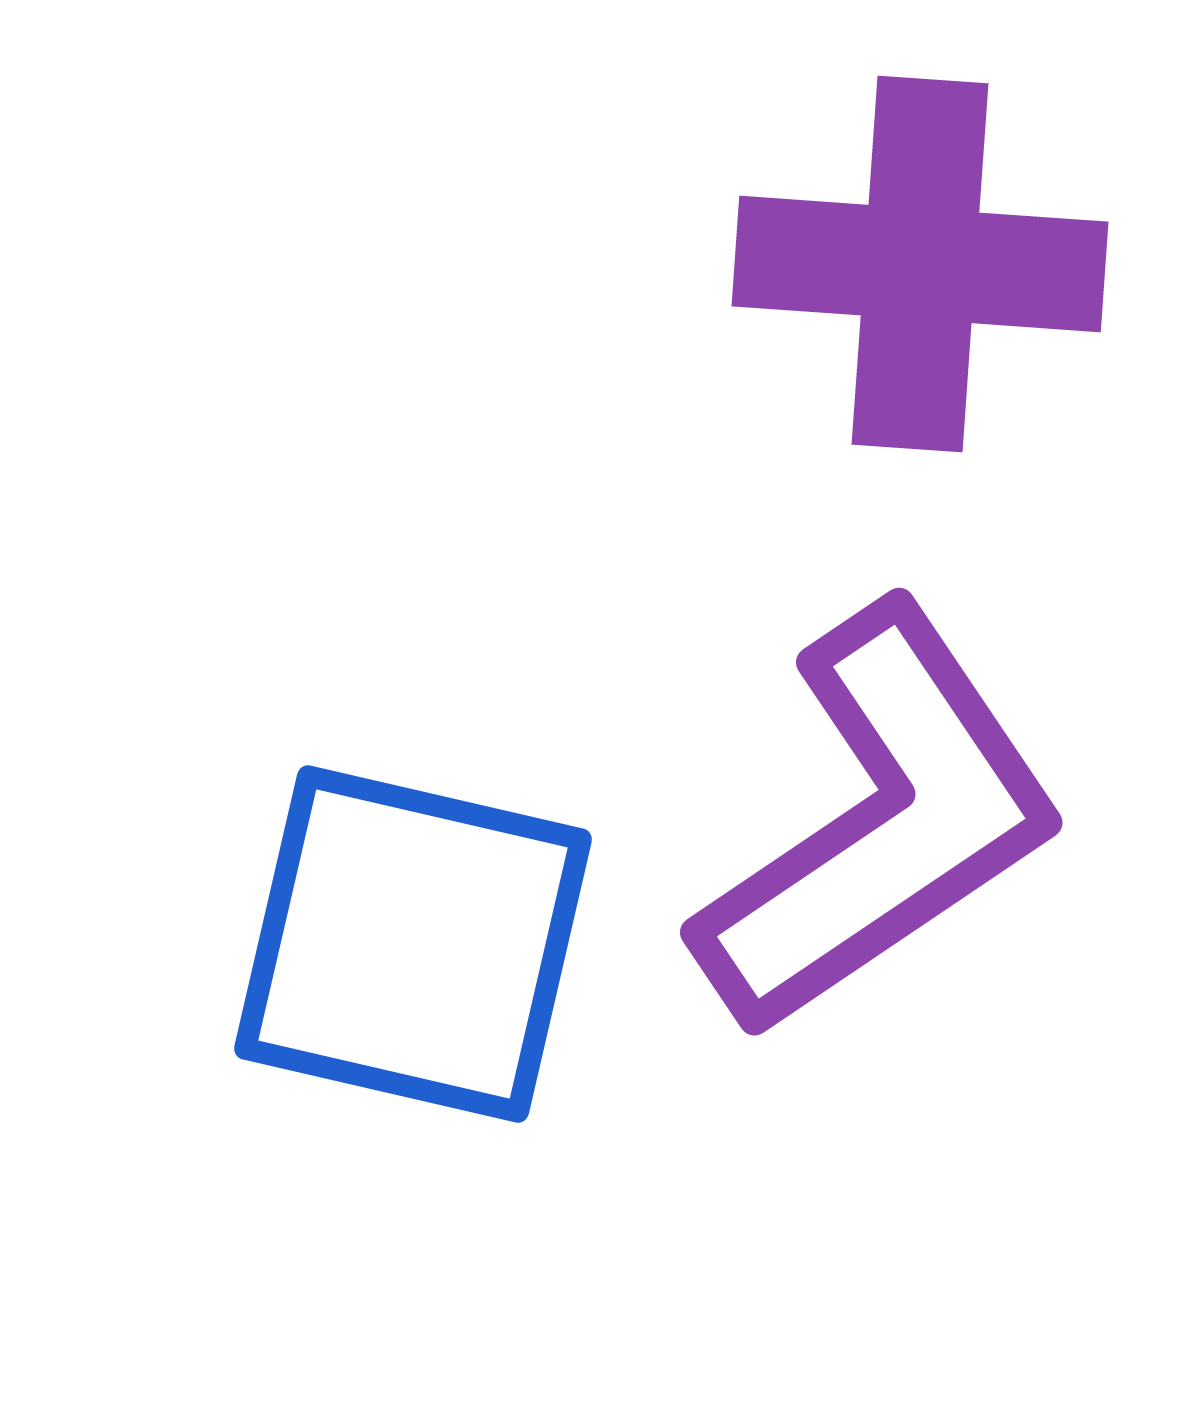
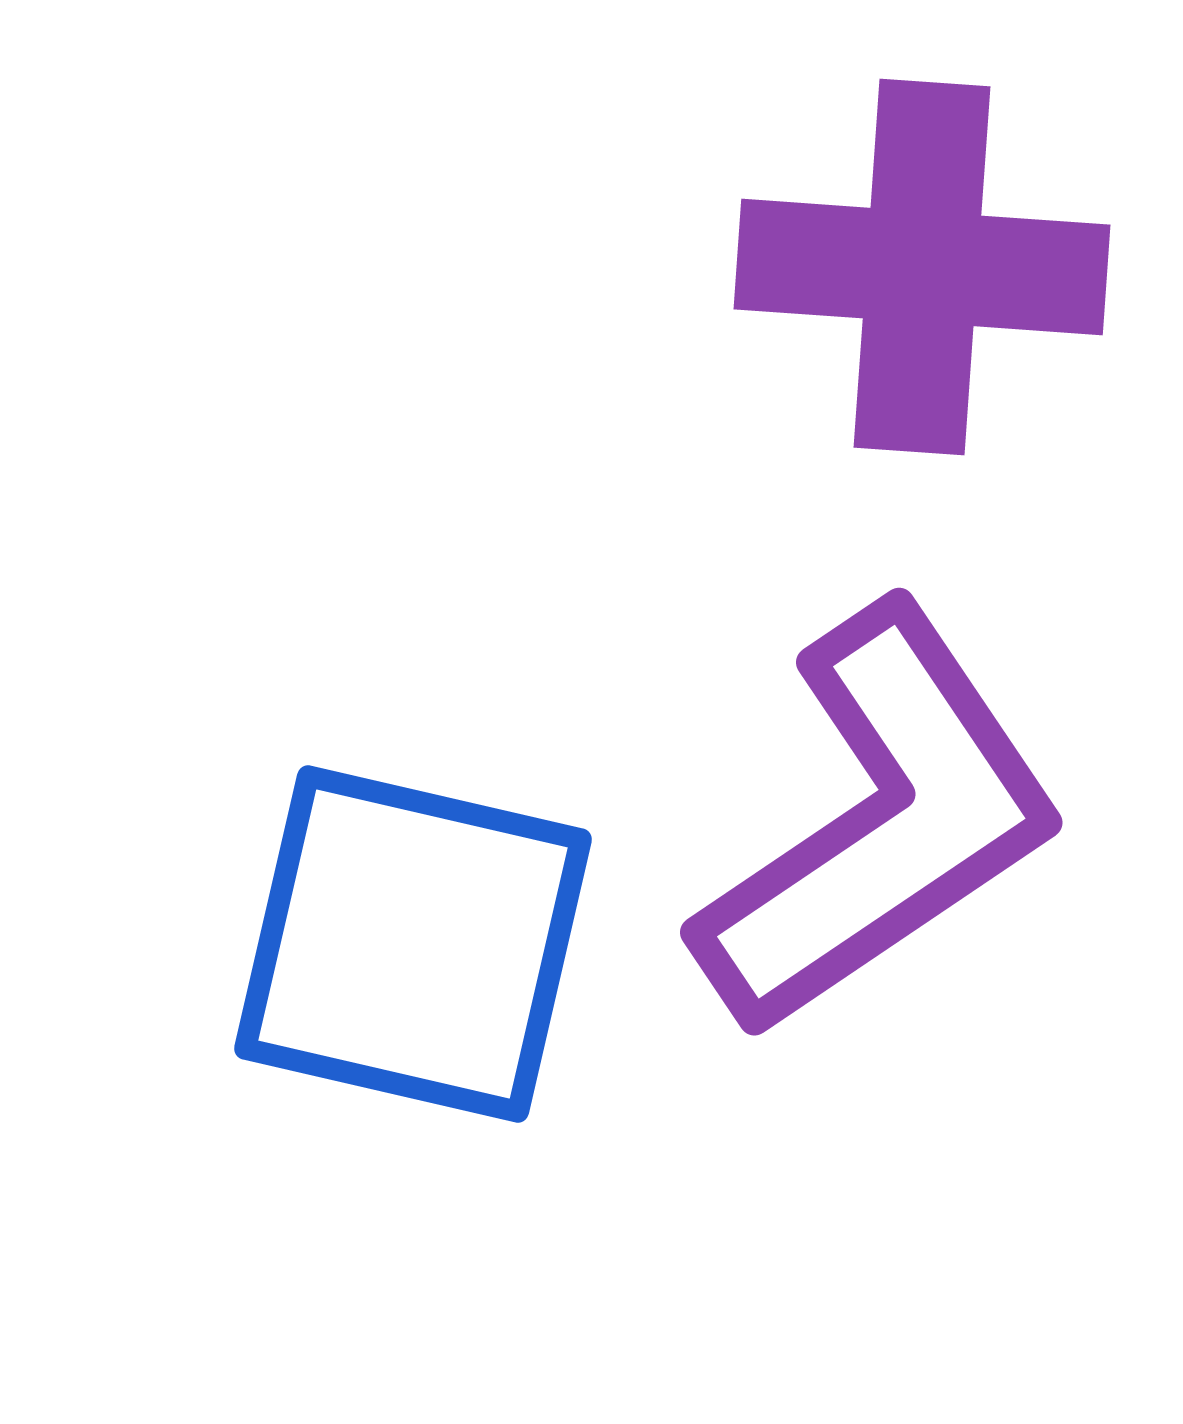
purple cross: moved 2 px right, 3 px down
